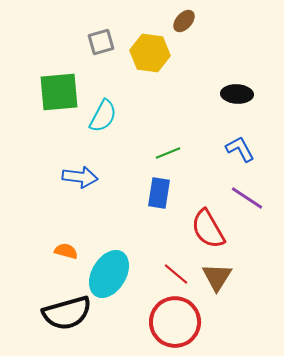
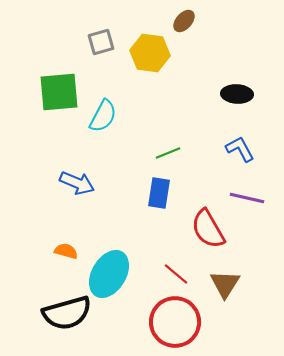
blue arrow: moved 3 px left, 6 px down; rotated 16 degrees clockwise
purple line: rotated 20 degrees counterclockwise
brown triangle: moved 8 px right, 7 px down
